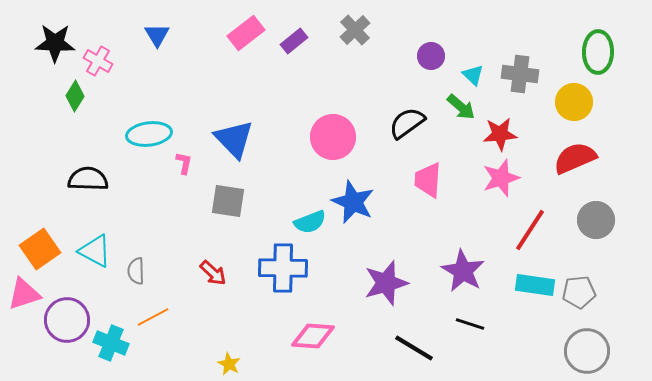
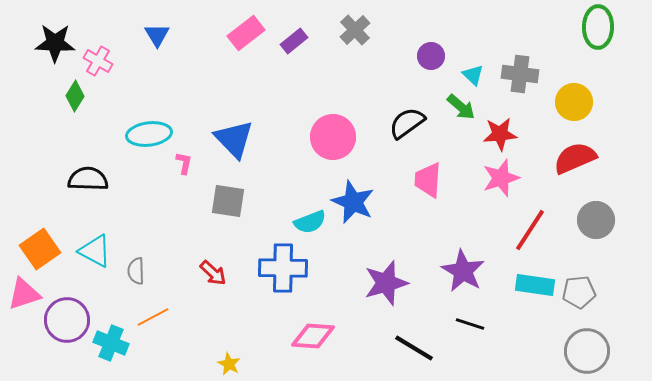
green ellipse at (598, 52): moved 25 px up
